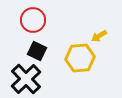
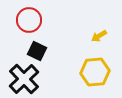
red circle: moved 4 px left
yellow hexagon: moved 15 px right, 14 px down
black cross: moved 2 px left
